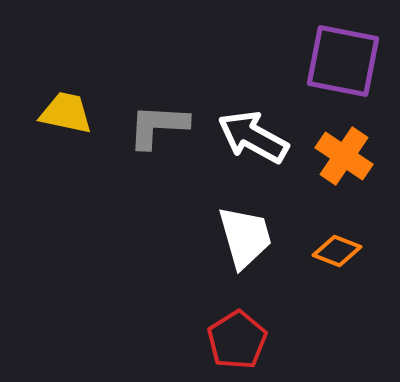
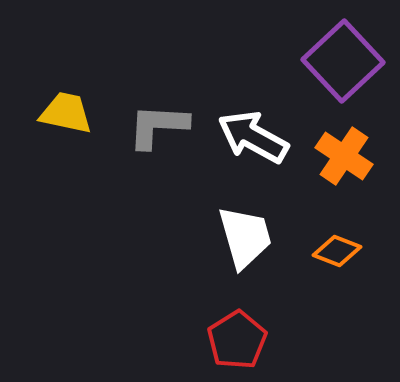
purple square: rotated 36 degrees clockwise
